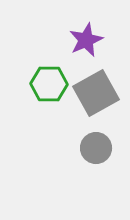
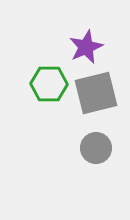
purple star: moved 7 px down
gray square: rotated 15 degrees clockwise
